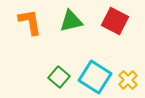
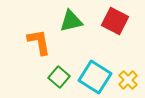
orange L-shape: moved 9 px right, 20 px down
